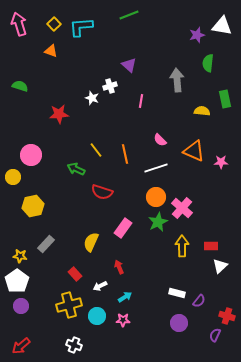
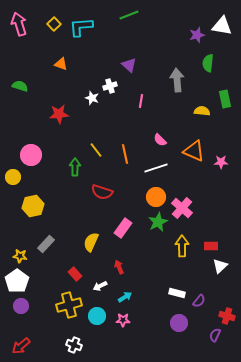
orange triangle at (51, 51): moved 10 px right, 13 px down
green arrow at (76, 169): moved 1 px left, 2 px up; rotated 66 degrees clockwise
